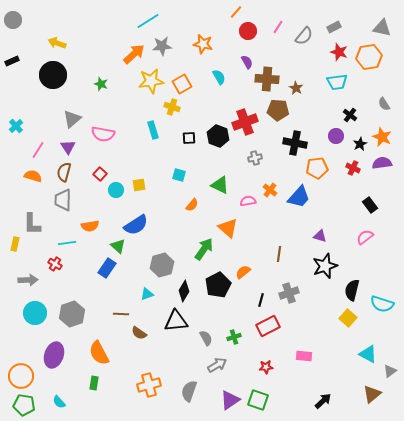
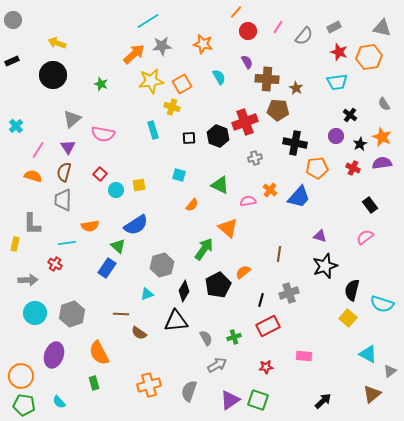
green rectangle at (94, 383): rotated 24 degrees counterclockwise
